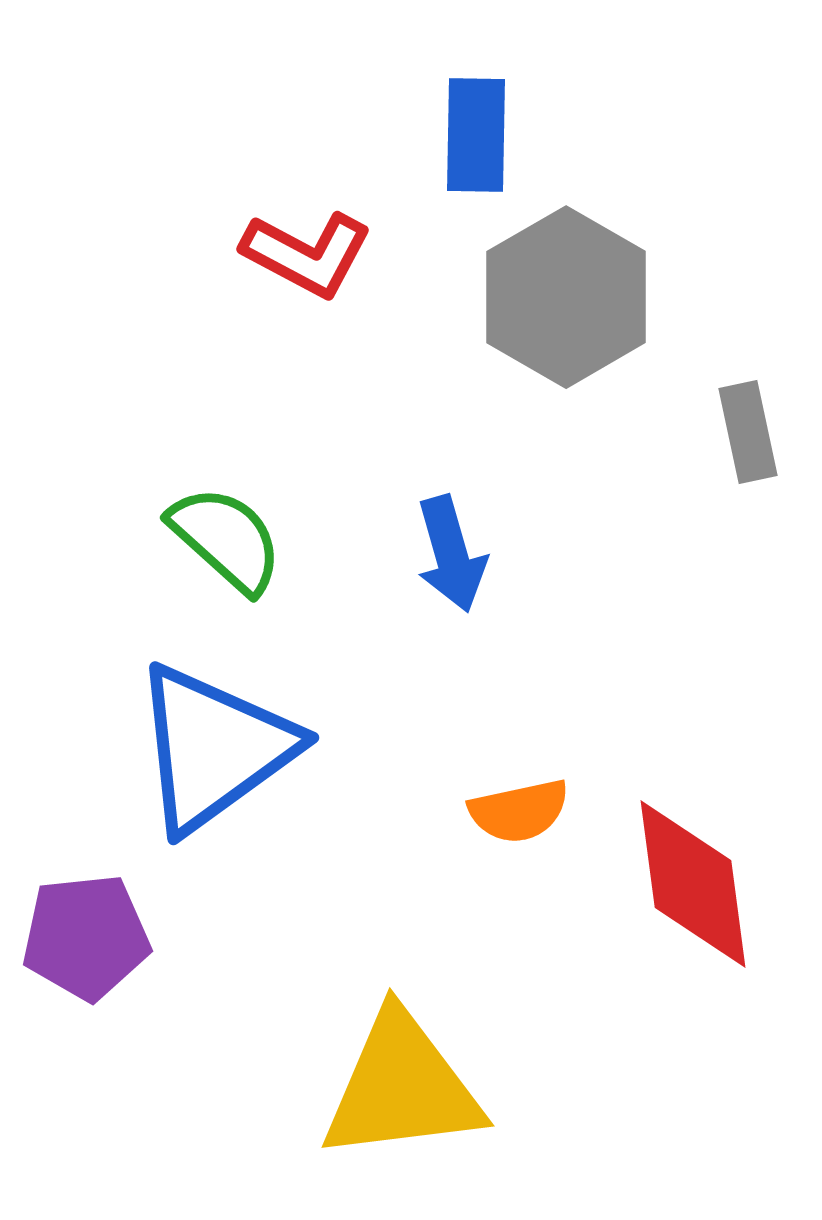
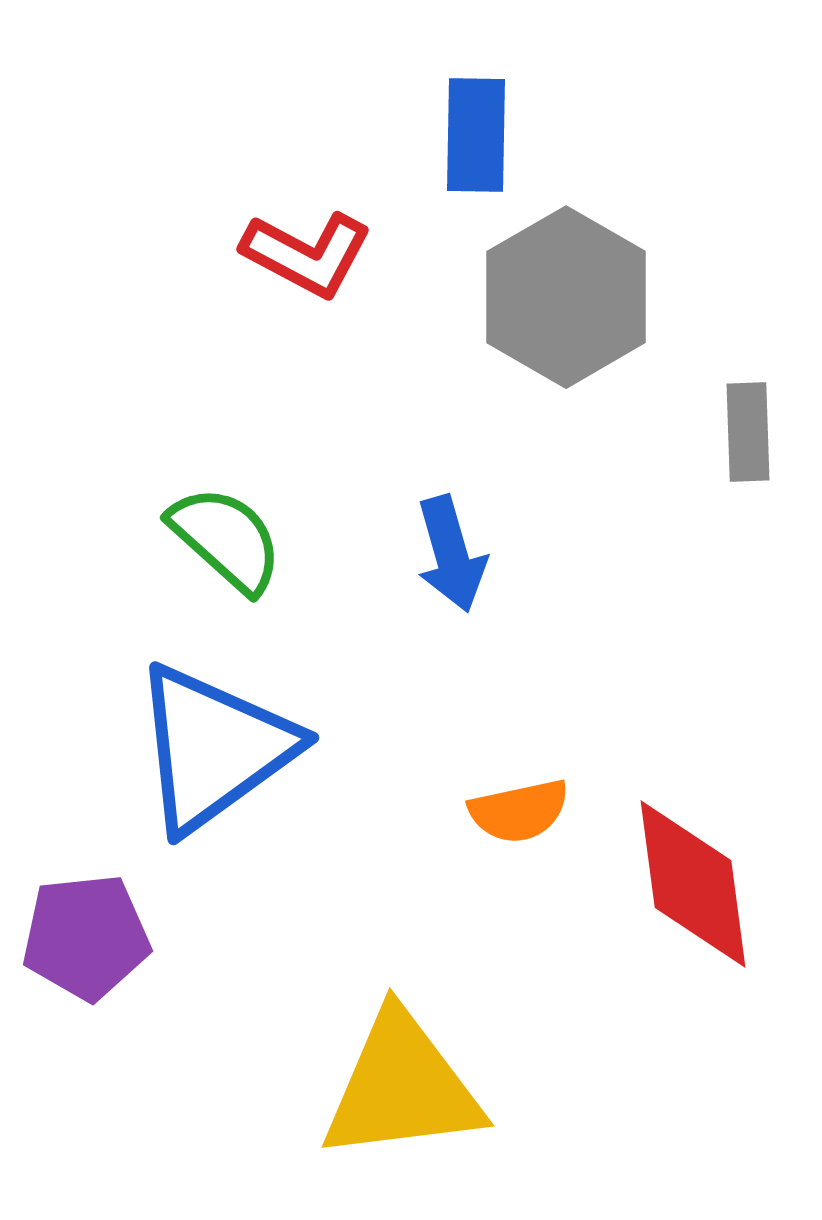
gray rectangle: rotated 10 degrees clockwise
